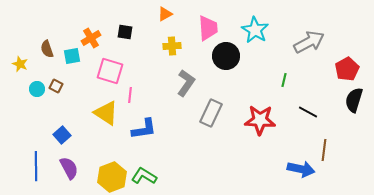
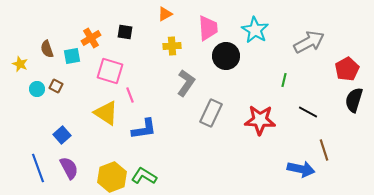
pink line: rotated 28 degrees counterclockwise
brown line: rotated 25 degrees counterclockwise
blue line: moved 2 px right, 2 px down; rotated 20 degrees counterclockwise
